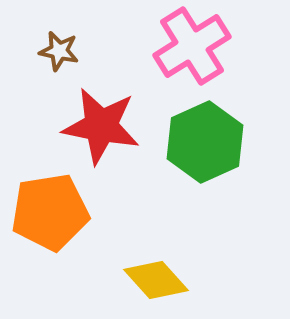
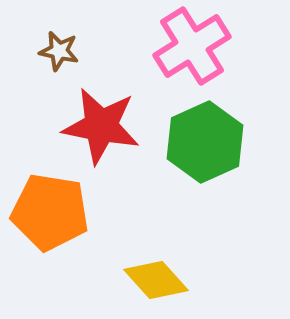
orange pentagon: rotated 18 degrees clockwise
